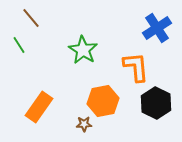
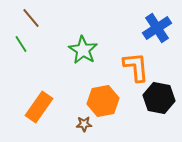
green line: moved 2 px right, 1 px up
black hexagon: moved 3 px right, 5 px up; rotated 16 degrees counterclockwise
